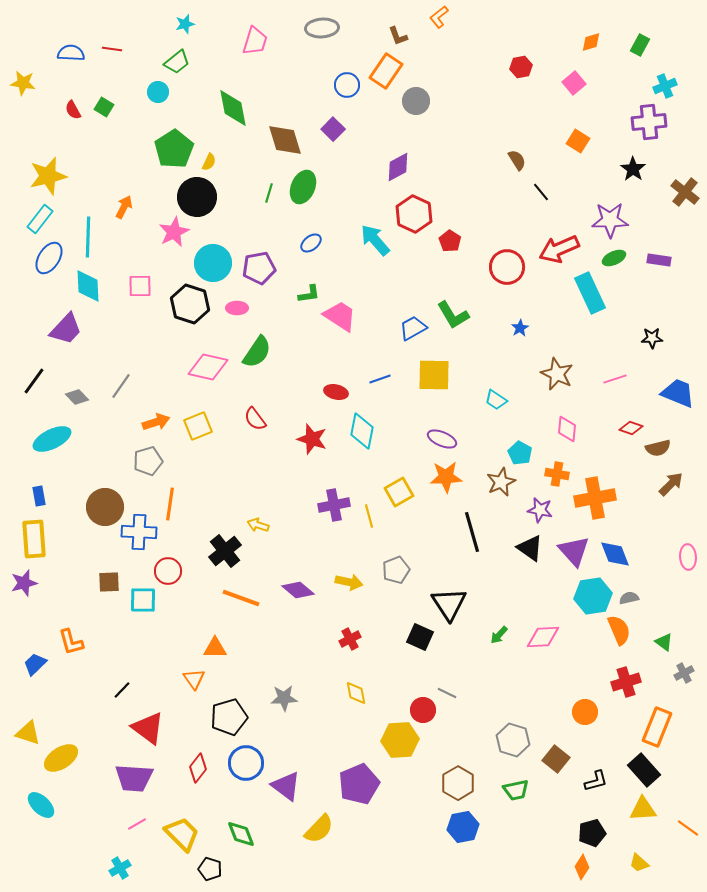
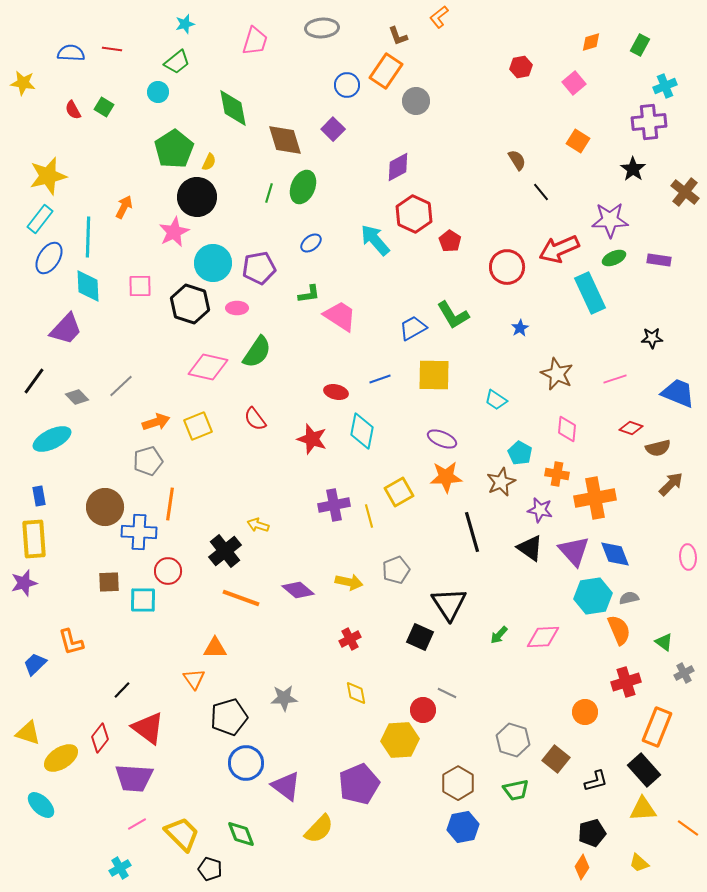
gray line at (121, 386): rotated 12 degrees clockwise
red diamond at (198, 768): moved 98 px left, 30 px up
